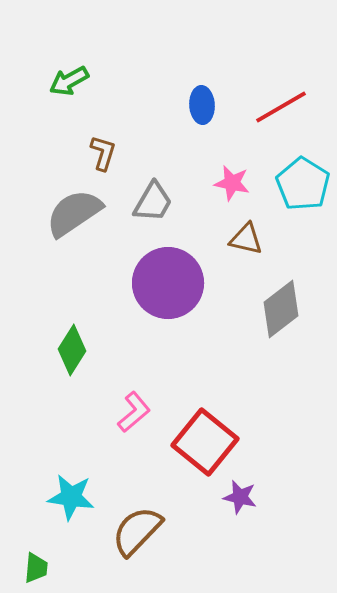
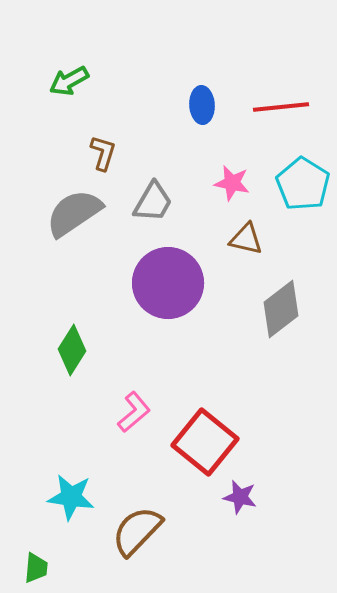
red line: rotated 24 degrees clockwise
